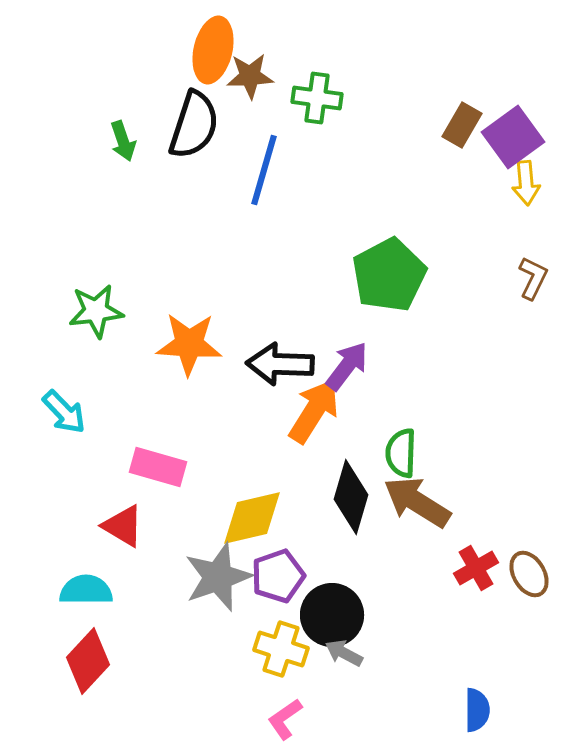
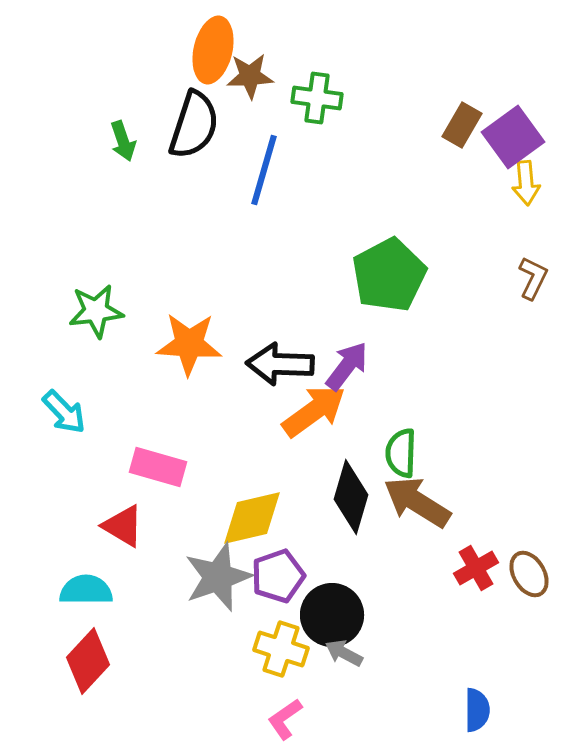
orange arrow: rotated 22 degrees clockwise
